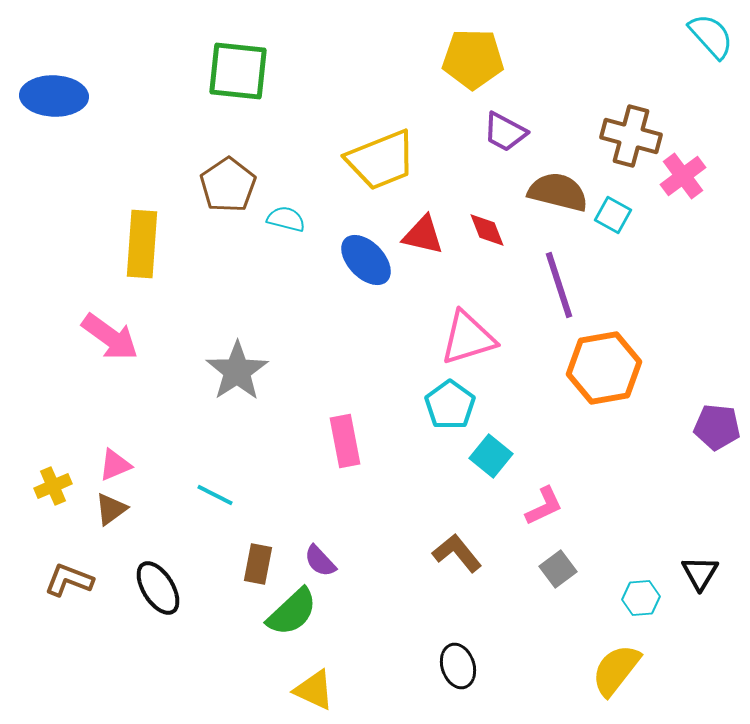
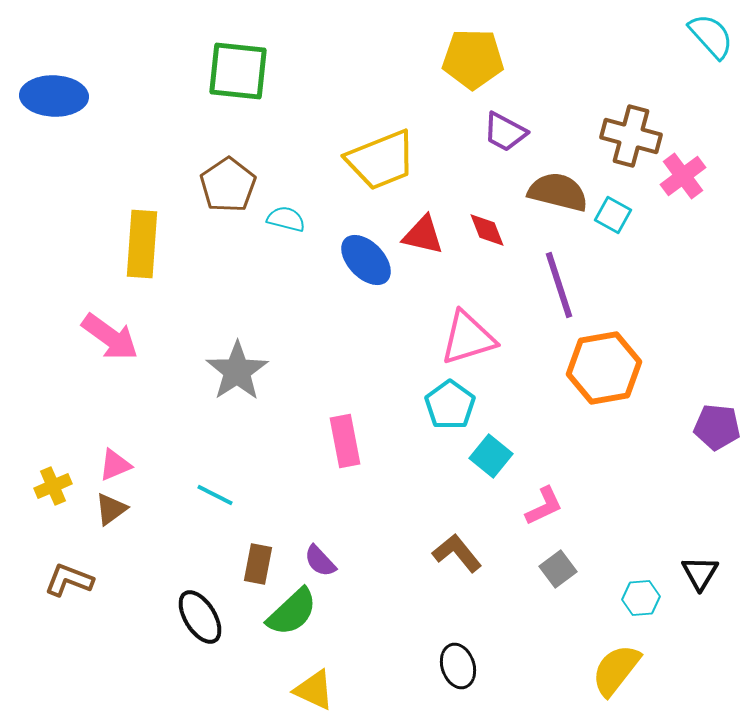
black ellipse at (158, 588): moved 42 px right, 29 px down
